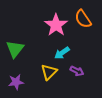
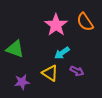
orange semicircle: moved 2 px right, 3 px down
green triangle: rotated 48 degrees counterclockwise
yellow triangle: moved 1 px right, 1 px down; rotated 42 degrees counterclockwise
purple star: moved 6 px right
